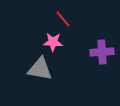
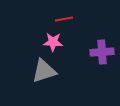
red line: moved 1 px right; rotated 60 degrees counterclockwise
gray triangle: moved 4 px right, 2 px down; rotated 28 degrees counterclockwise
